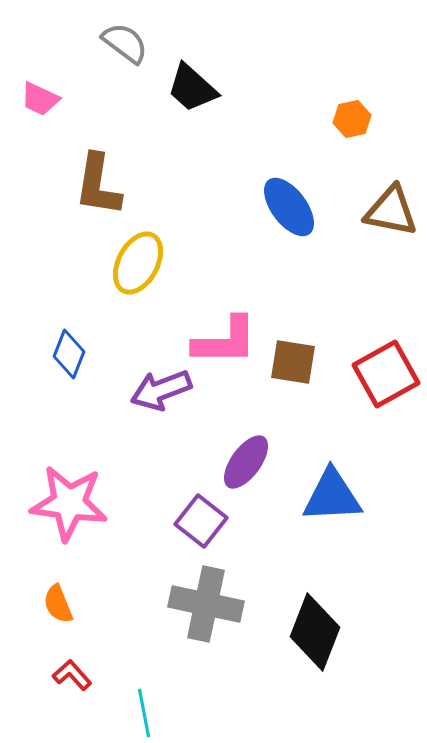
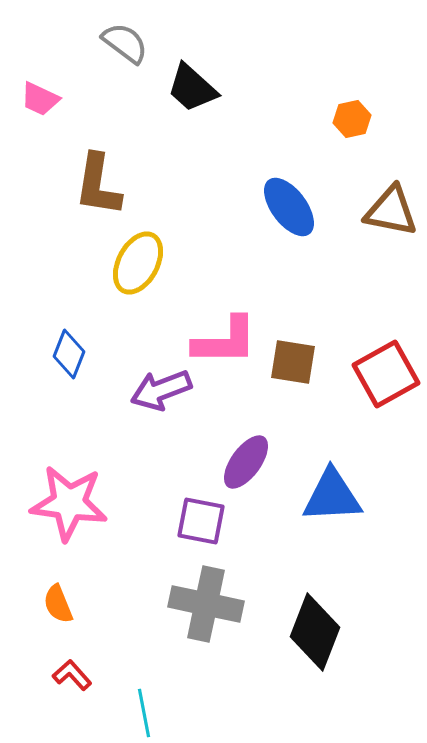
purple square: rotated 27 degrees counterclockwise
